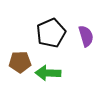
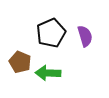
purple semicircle: moved 1 px left
brown pentagon: rotated 25 degrees clockwise
